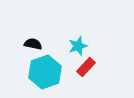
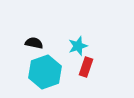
black semicircle: moved 1 px right, 1 px up
red rectangle: rotated 24 degrees counterclockwise
